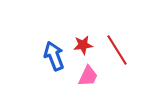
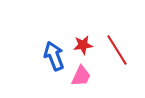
pink trapezoid: moved 7 px left
